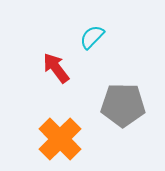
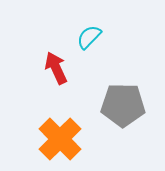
cyan semicircle: moved 3 px left
red arrow: rotated 12 degrees clockwise
